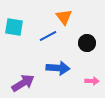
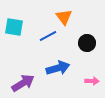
blue arrow: rotated 20 degrees counterclockwise
